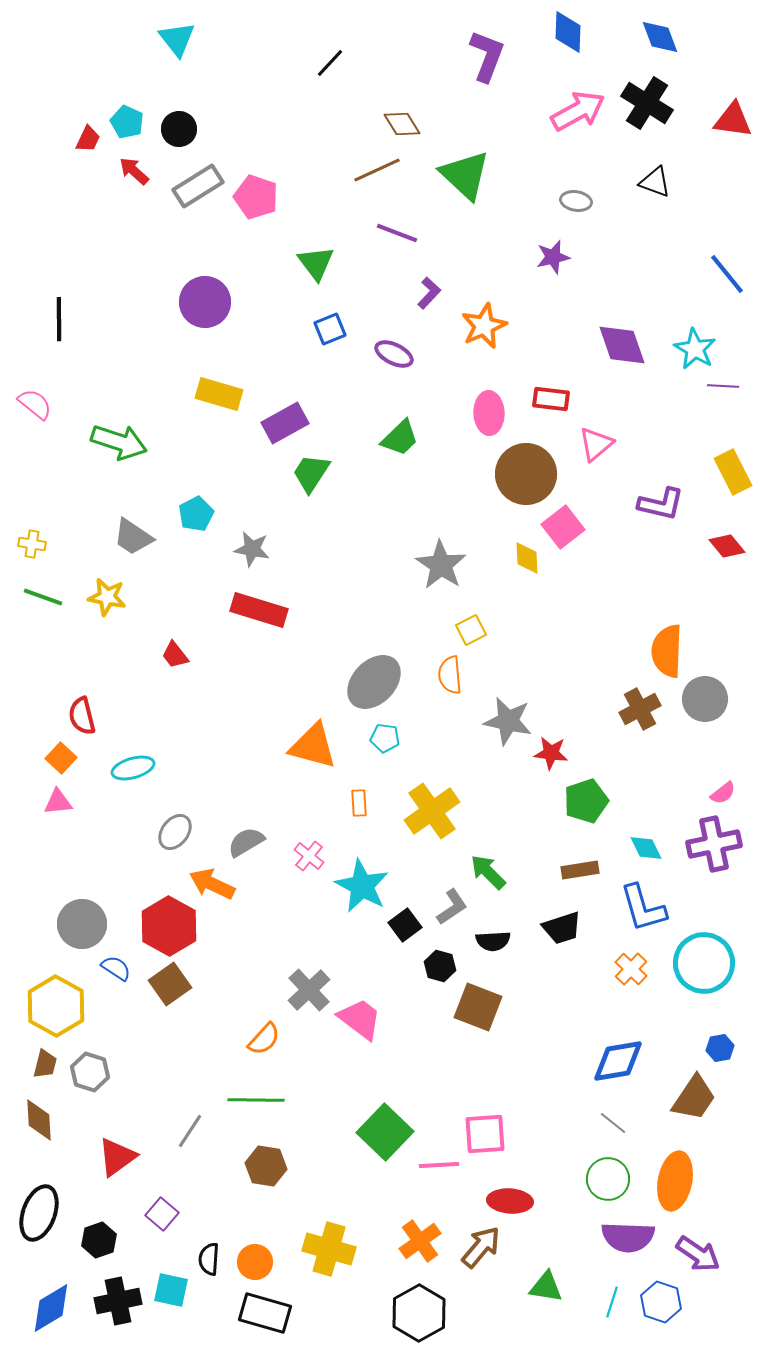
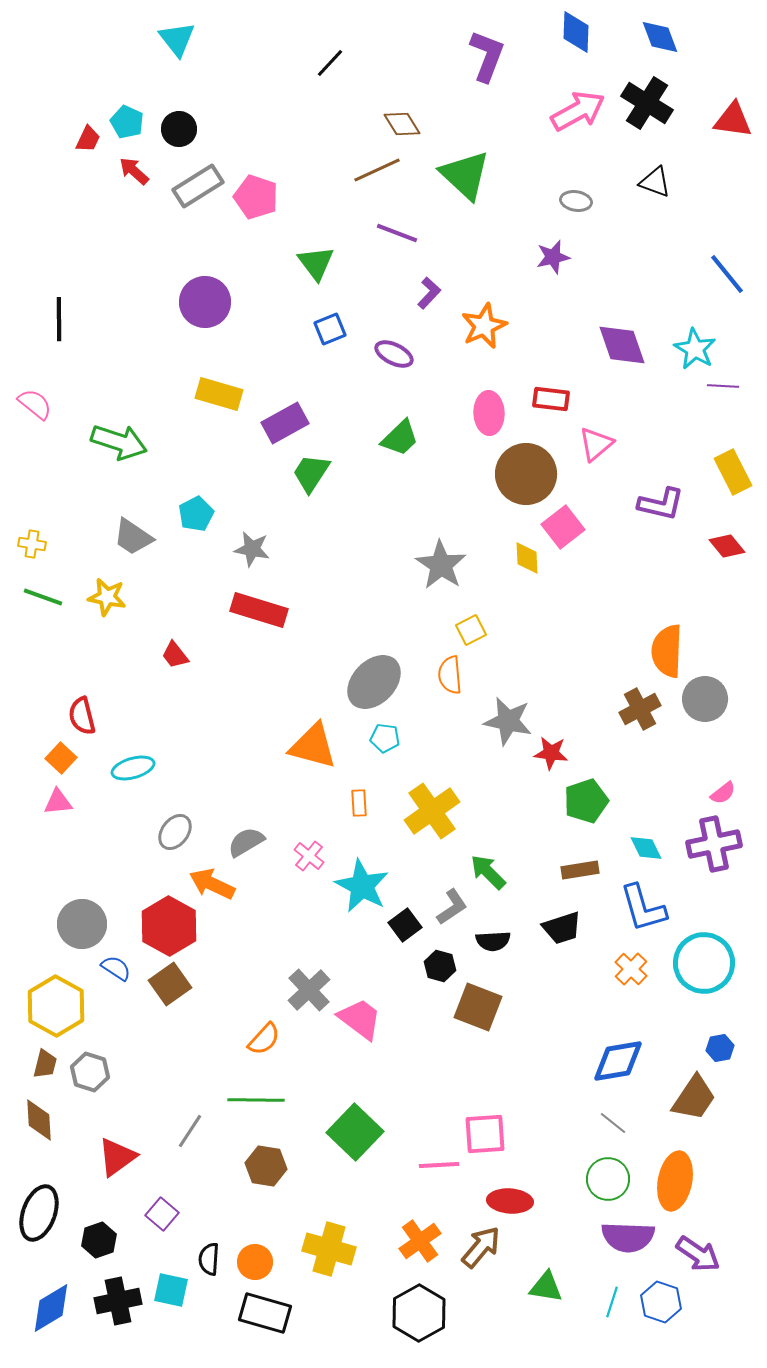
blue diamond at (568, 32): moved 8 px right
green square at (385, 1132): moved 30 px left
